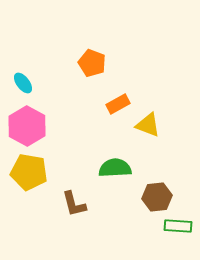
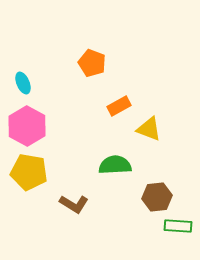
cyan ellipse: rotated 15 degrees clockwise
orange rectangle: moved 1 px right, 2 px down
yellow triangle: moved 1 px right, 4 px down
green semicircle: moved 3 px up
brown L-shape: rotated 44 degrees counterclockwise
